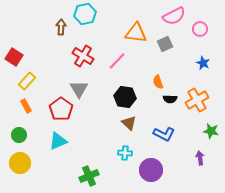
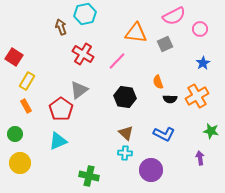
brown arrow: rotated 21 degrees counterclockwise
red cross: moved 2 px up
blue star: rotated 16 degrees clockwise
yellow rectangle: rotated 12 degrees counterclockwise
gray triangle: moved 1 px down; rotated 24 degrees clockwise
orange cross: moved 4 px up
brown triangle: moved 3 px left, 10 px down
green circle: moved 4 px left, 1 px up
green cross: rotated 36 degrees clockwise
